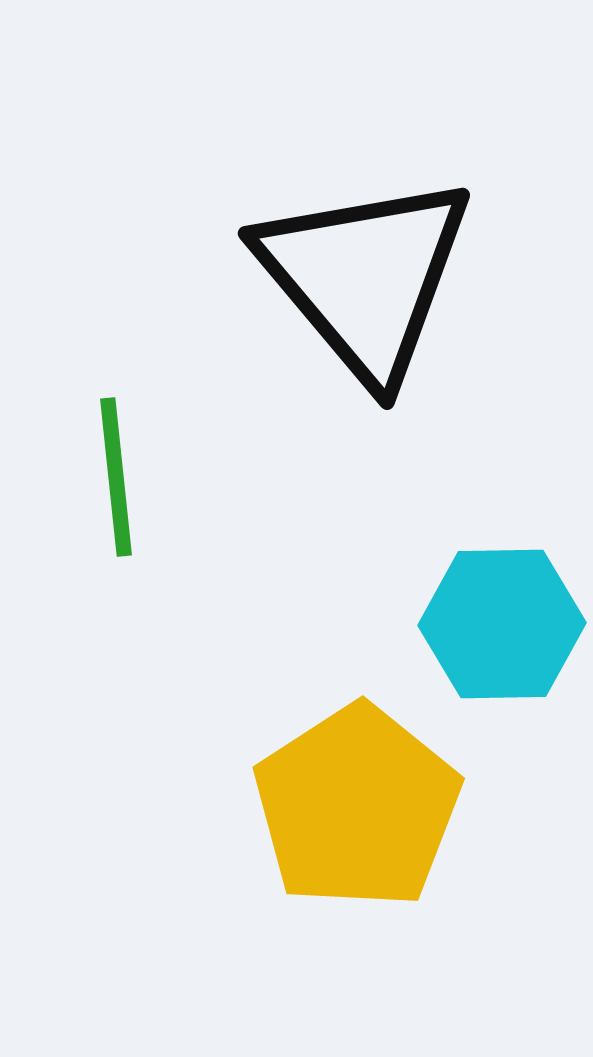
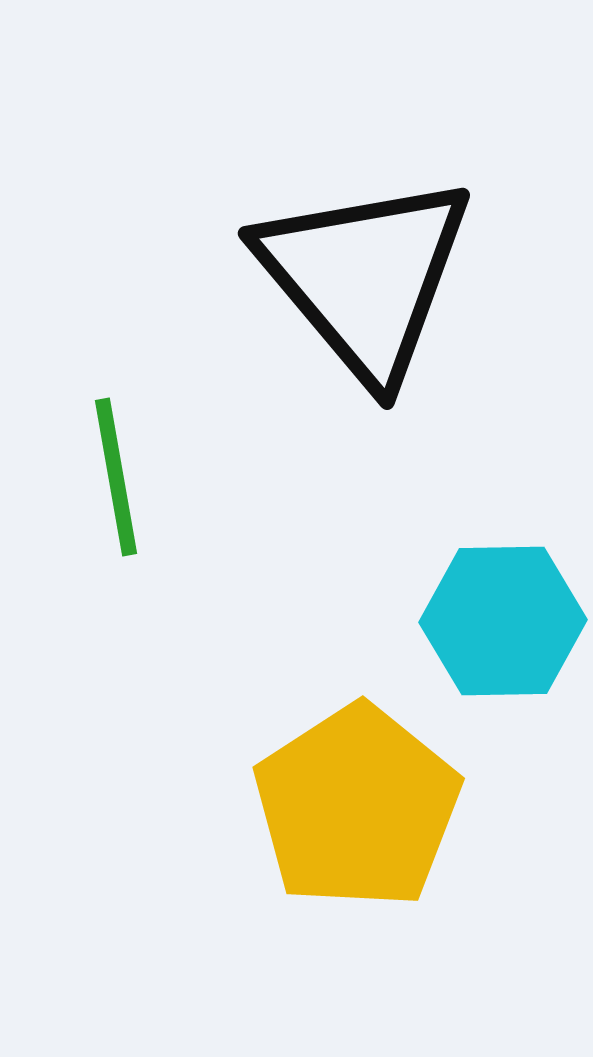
green line: rotated 4 degrees counterclockwise
cyan hexagon: moved 1 px right, 3 px up
